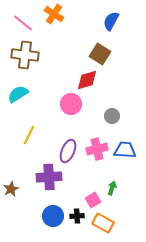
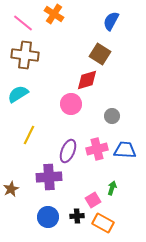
blue circle: moved 5 px left, 1 px down
